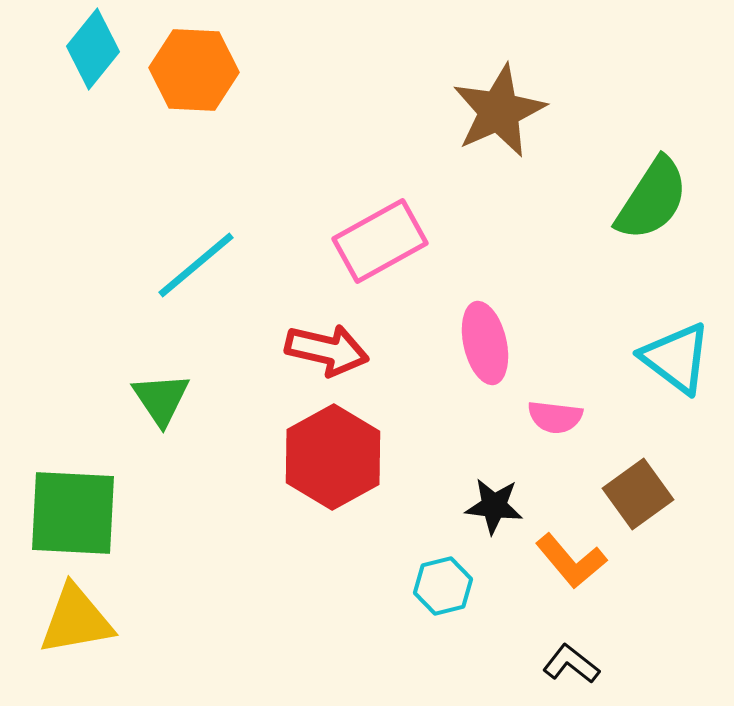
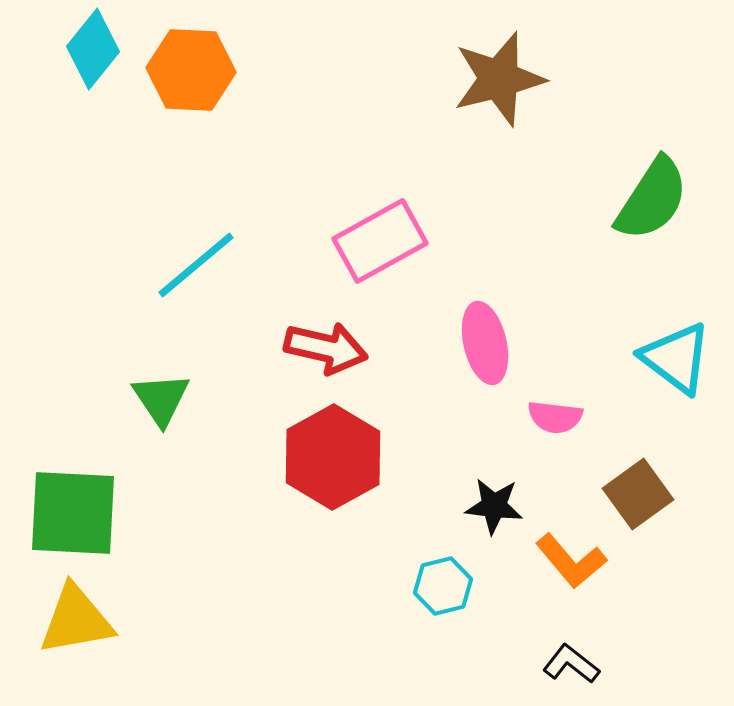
orange hexagon: moved 3 px left
brown star: moved 32 px up; rotated 10 degrees clockwise
red arrow: moved 1 px left, 2 px up
